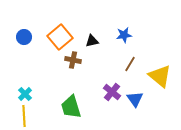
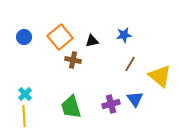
purple cross: moved 1 px left, 12 px down; rotated 36 degrees clockwise
